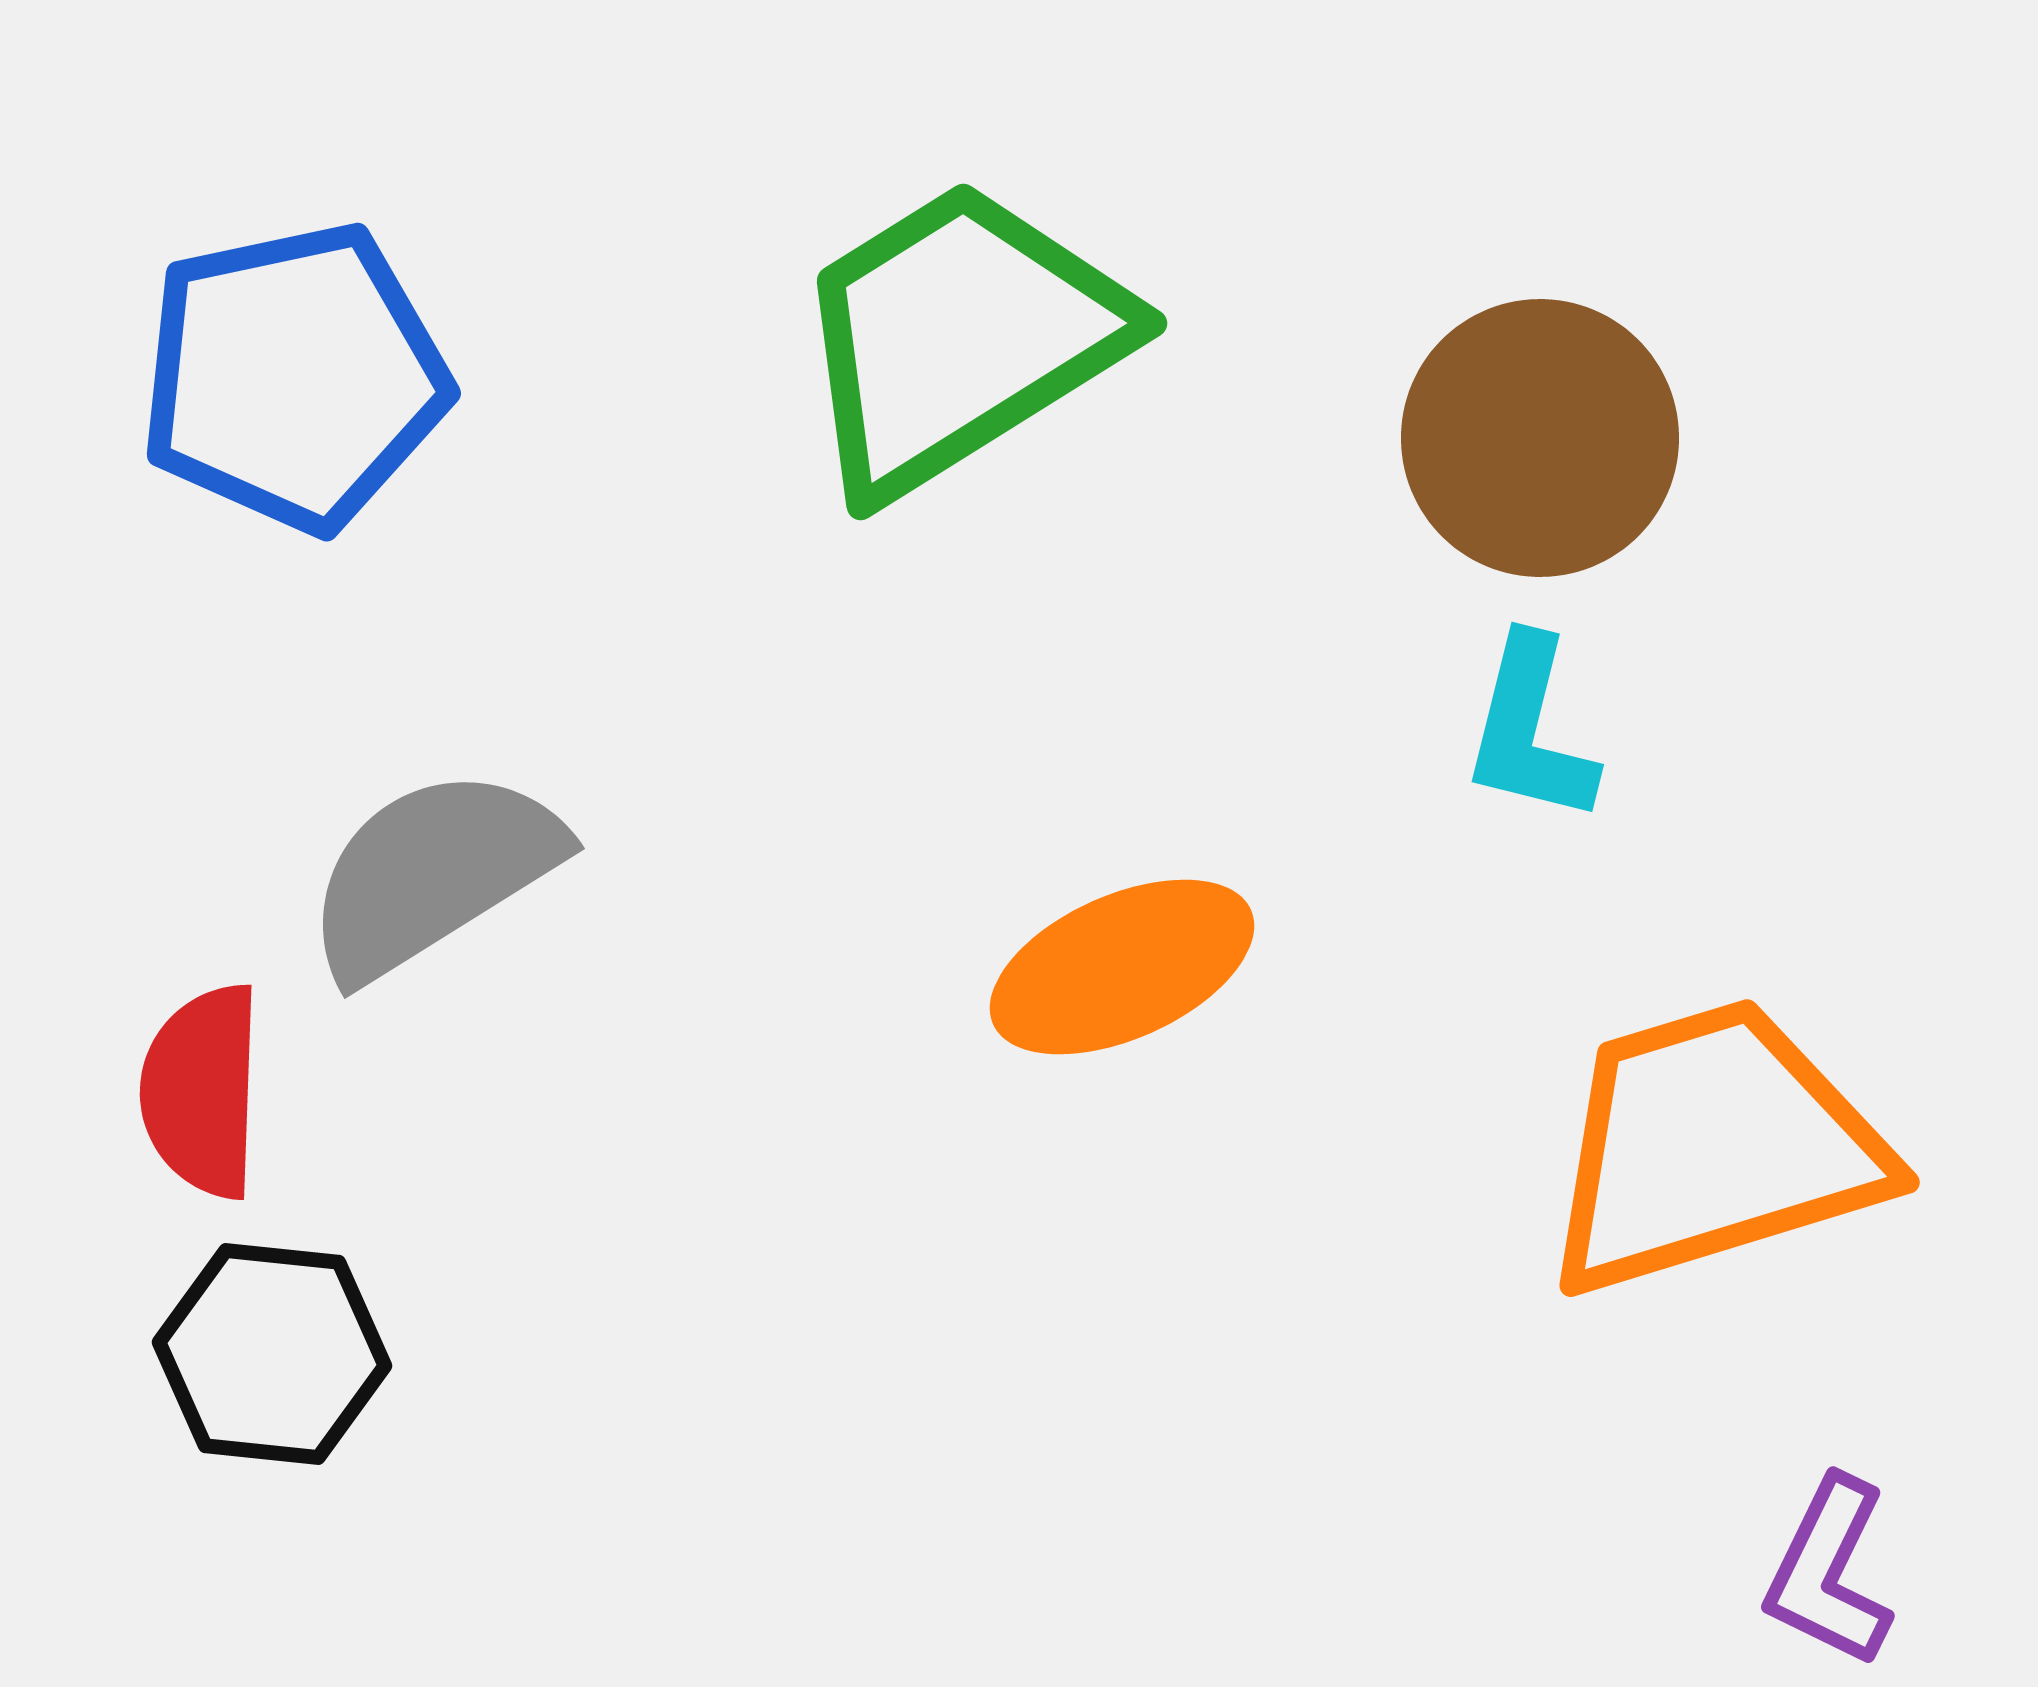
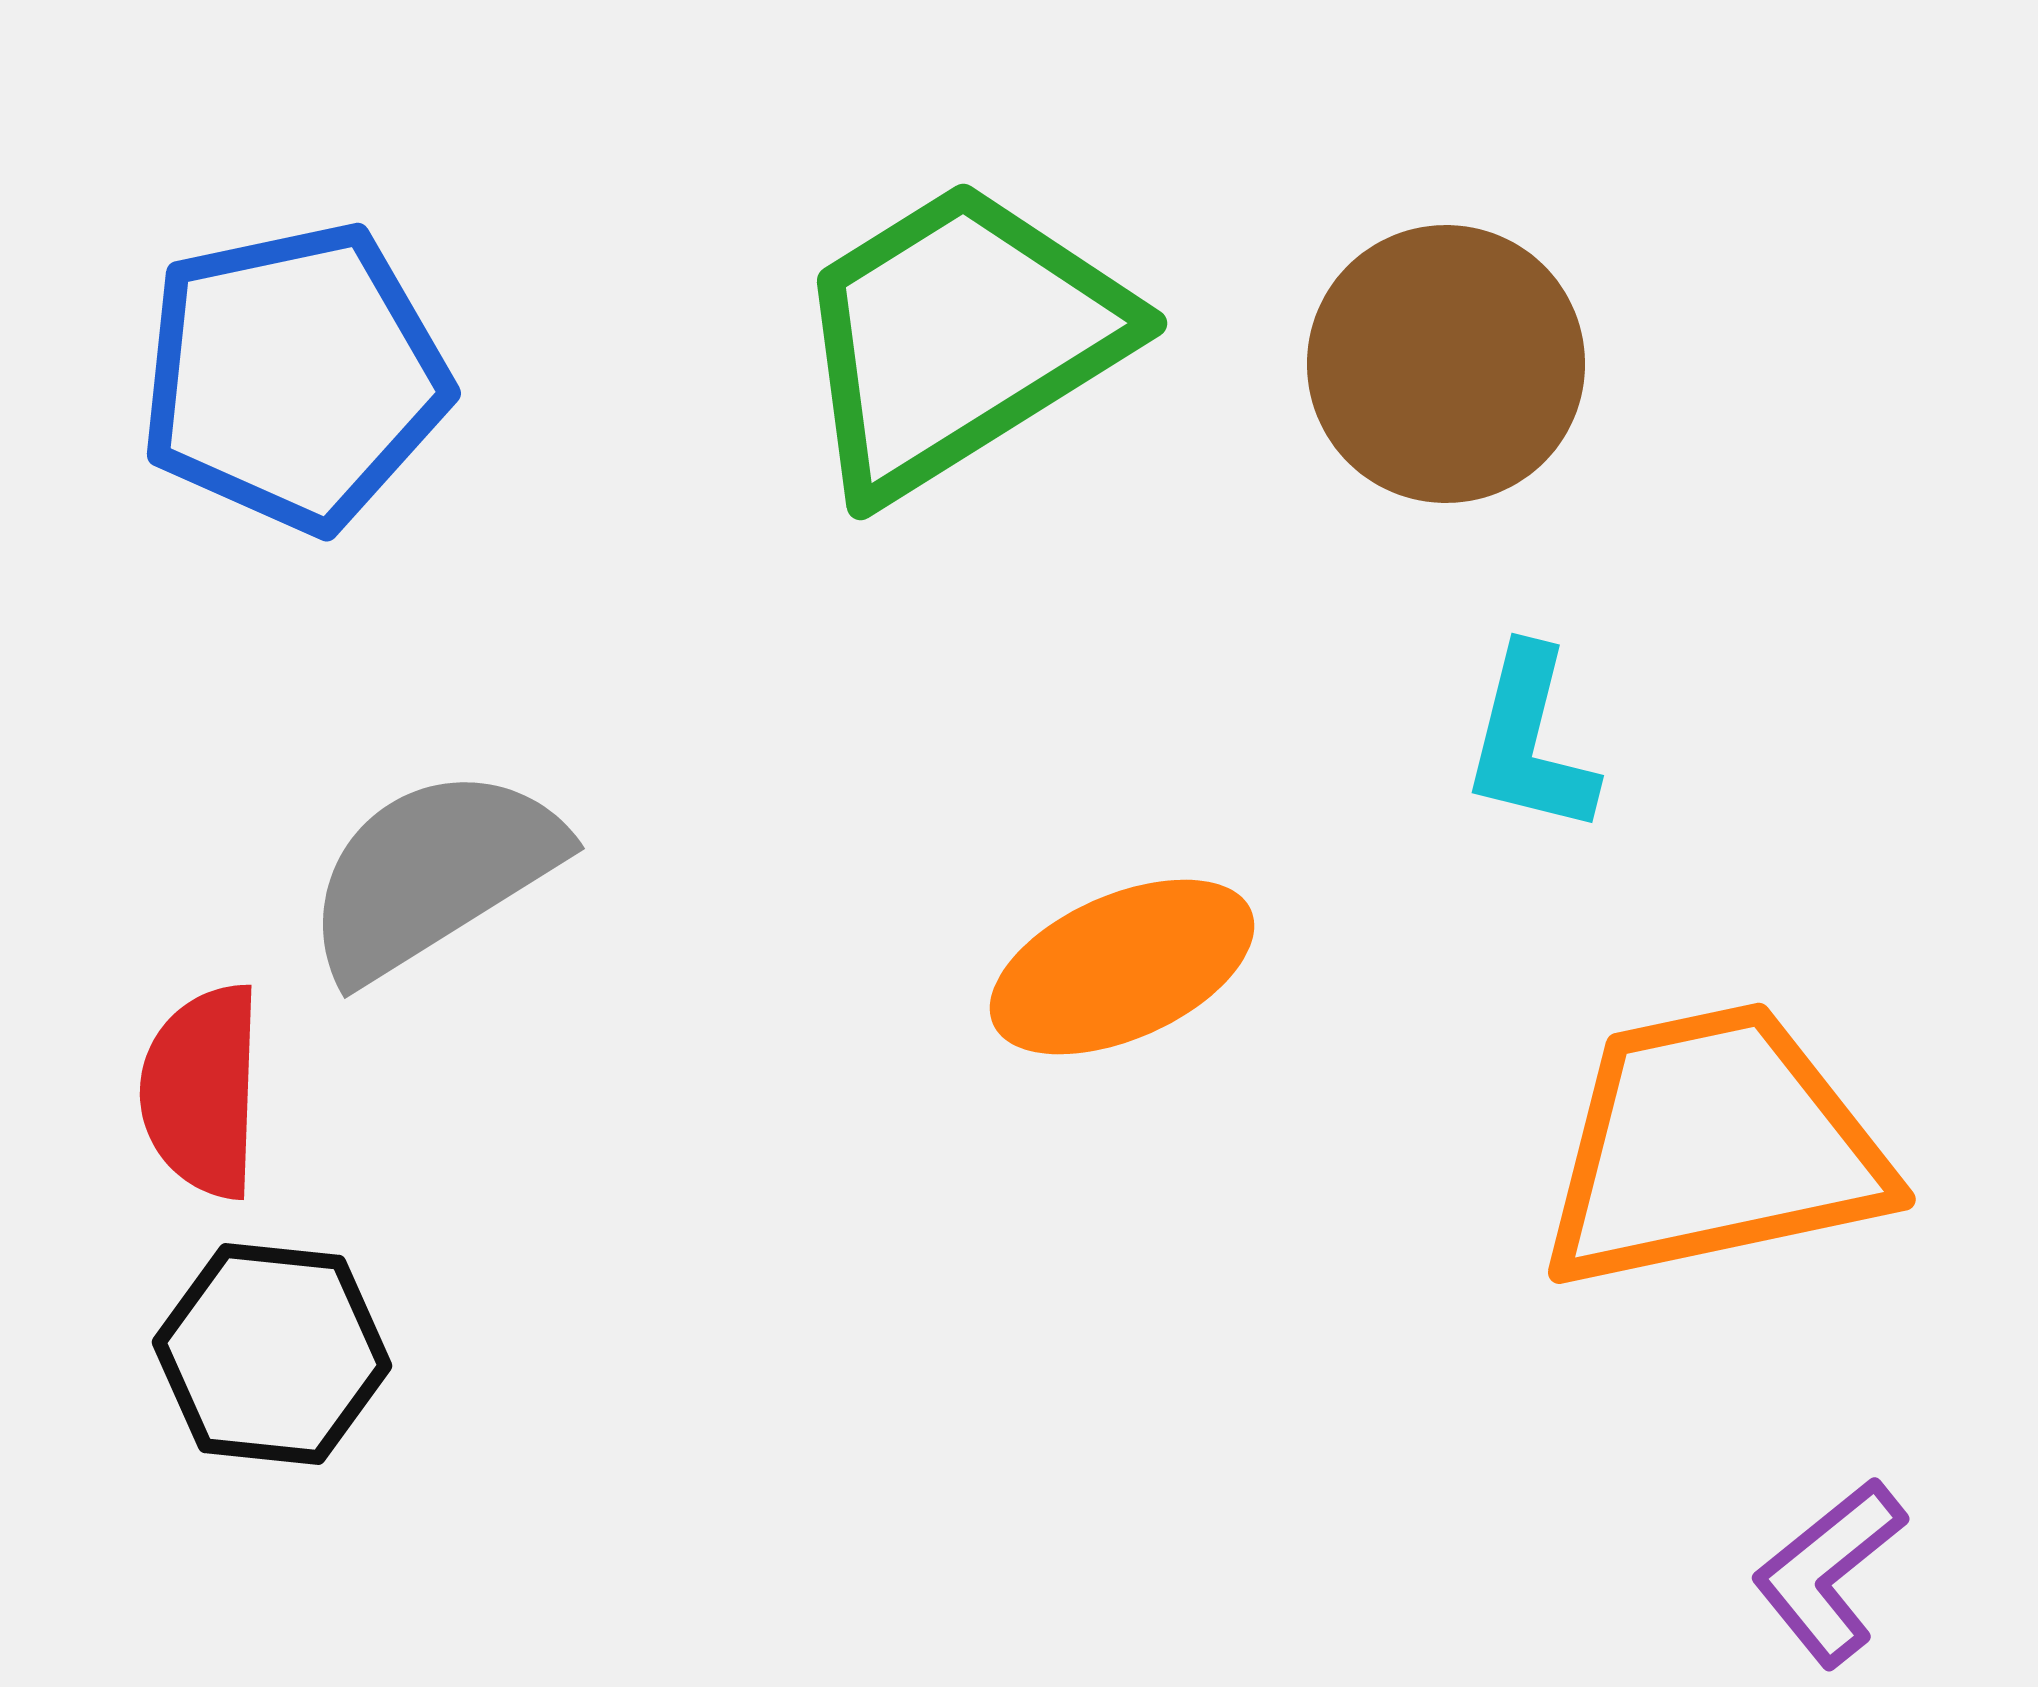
brown circle: moved 94 px left, 74 px up
cyan L-shape: moved 11 px down
orange trapezoid: rotated 5 degrees clockwise
purple L-shape: rotated 25 degrees clockwise
